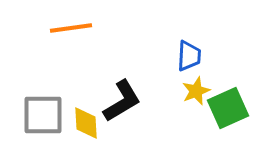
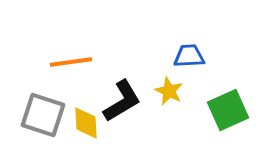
orange line: moved 34 px down
blue trapezoid: rotated 96 degrees counterclockwise
yellow star: moved 27 px left; rotated 24 degrees counterclockwise
green square: moved 2 px down
gray square: rotated 18 degrees clockwise
